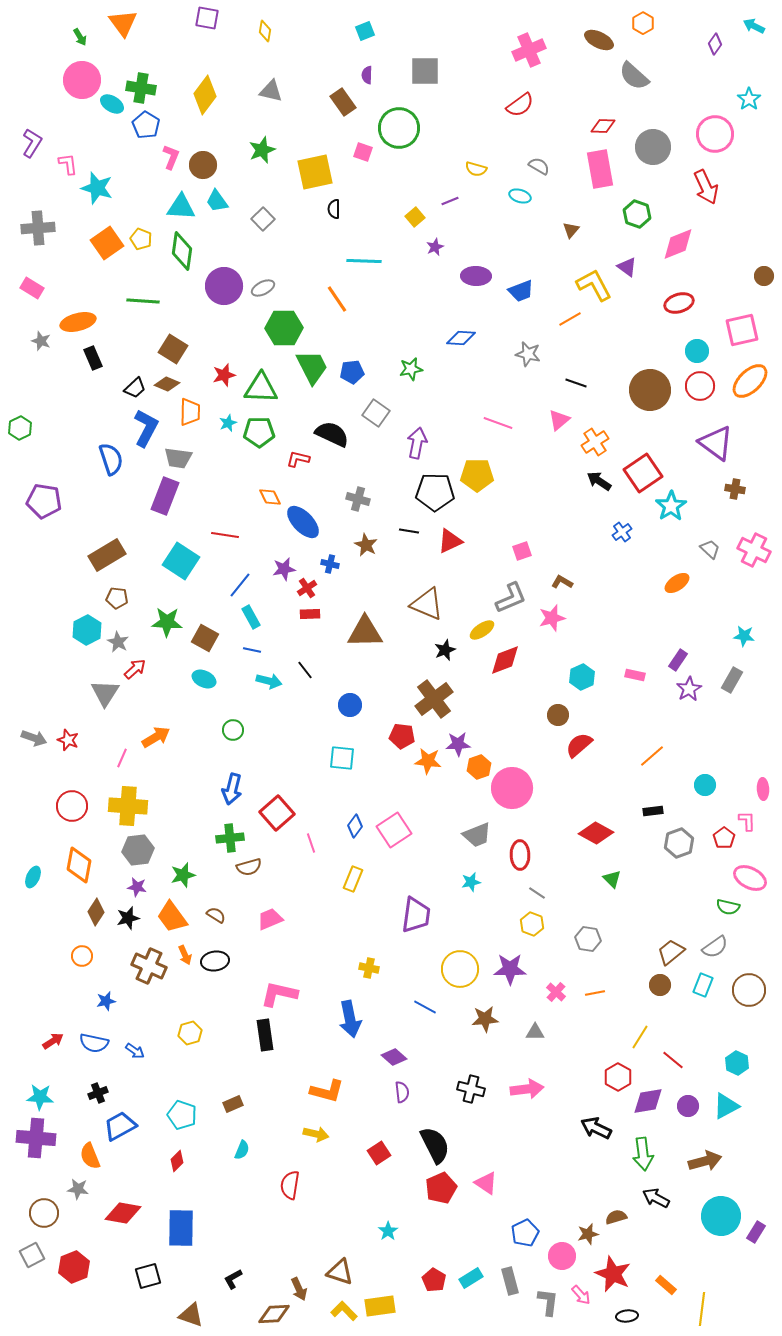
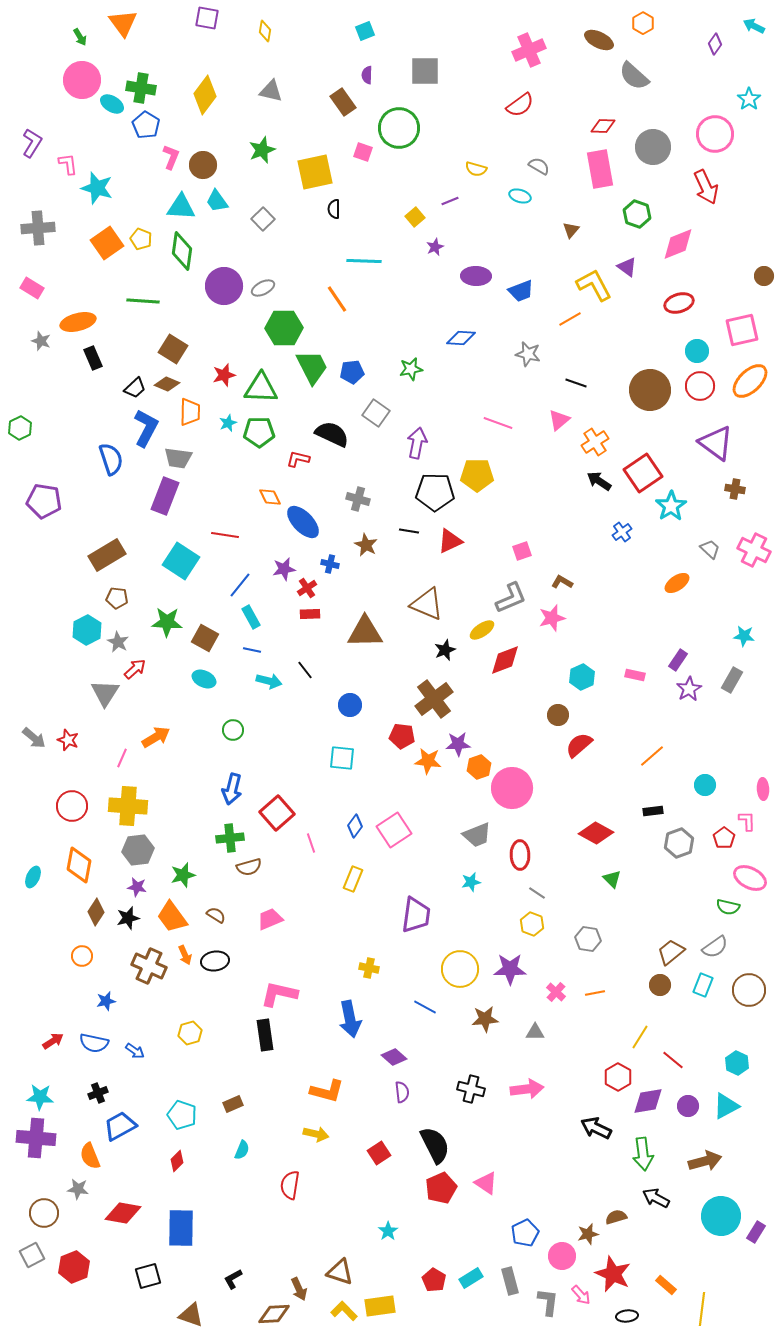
gray arrow at (34, 738): rotated 20 degrees clockwise
